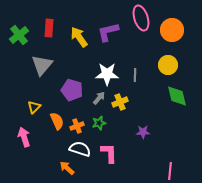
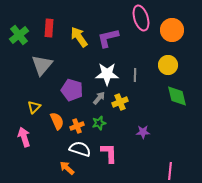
purple L-shape: moved 6 px down
